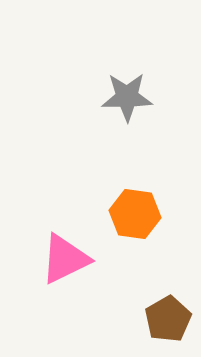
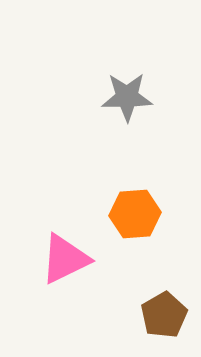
orange hexagon: rotated 12 degrees counterclockwise
brown pentagon: moved 4 px left, 4 px up
